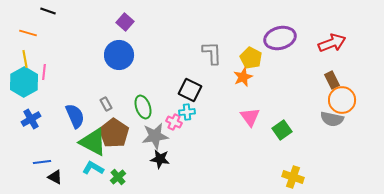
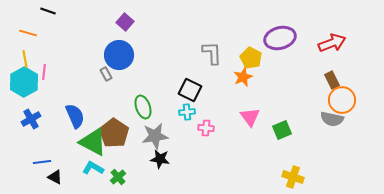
gray rectangle: moved 30 px up
pink cross: moved 32 px right, 6 px down; rotated 21 degrees counterclockwise
green square: rotated 12 degrees clockwise
